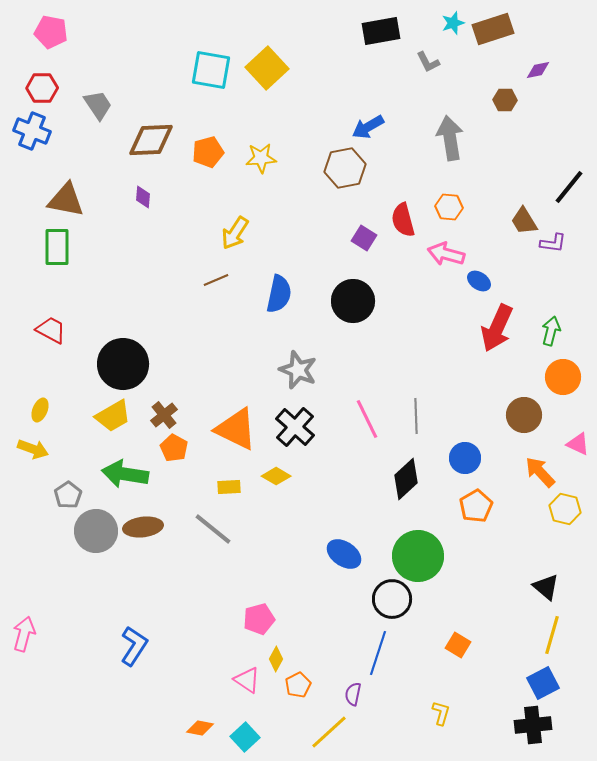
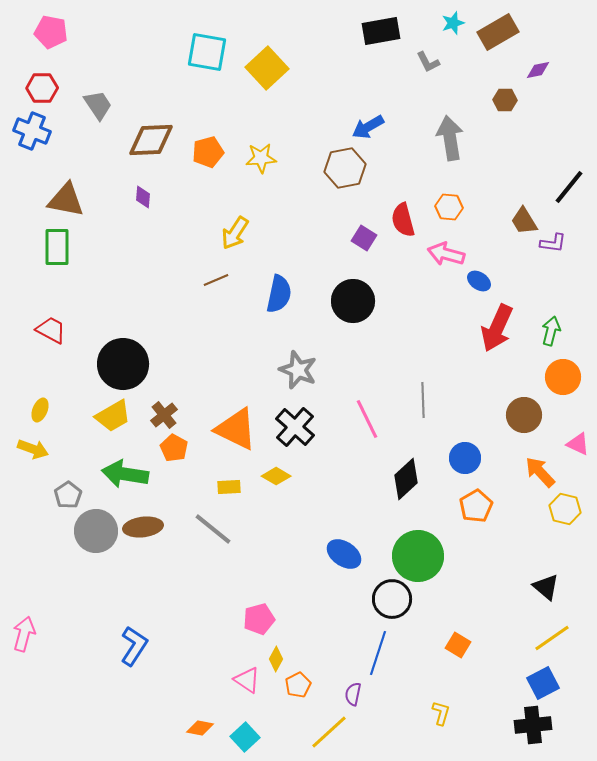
brown rectangle at (493, 29): moved 5 px right, 3 px down; rotated 12 degrees counterclockwise
cyan square at (211, 70): moved 4 px left, 18 px up
gray line at (416, 416): moved 7 px right, 16 px up
yellow line at (552, 635): moved 3 px down; rotated 39 degrees clockwise
